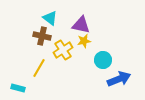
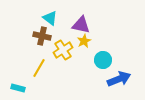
yellow star: rotated 16 degrees counterclockwise
